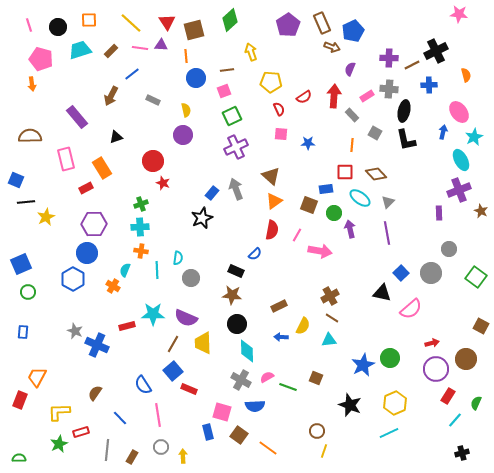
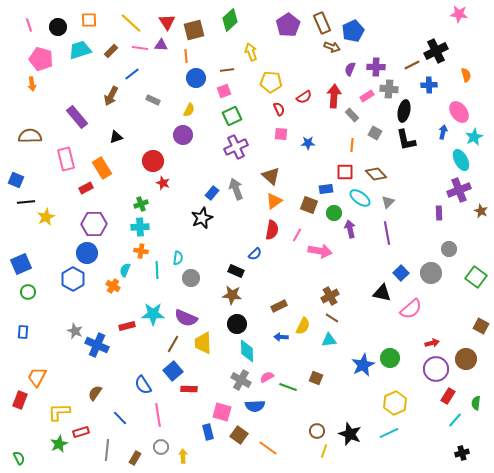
purple cross at (389, 58): moved 13 px left, 9 px down
yellow semicircle at (186, 110): moved 3 px right; rotated 40 degrees clockwise
red rectangle at (189, 389): rotated 21 degrees counterclockwise
green semicircle at (476, 403): rotated 16 degrees counterclockwise
black star at (350, 405): moved 29 px down
brown rectangle at (132, 457): moved 3 px right, 1 px down
green semicircle at (19, 458): rotated 64 degrees clockwise
